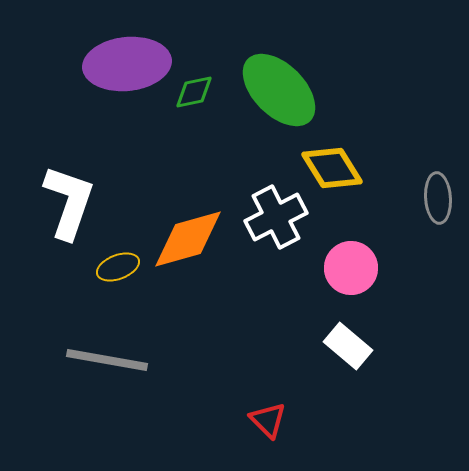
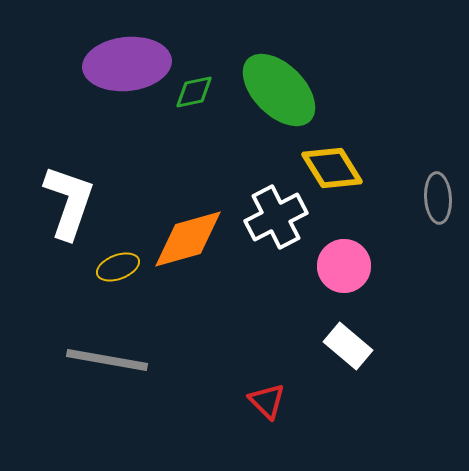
pink circle: moved 7 px left, 2 px up
red triangle: moved 1 px left, 19 px up
